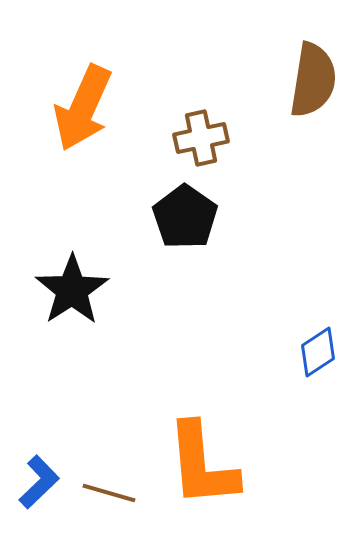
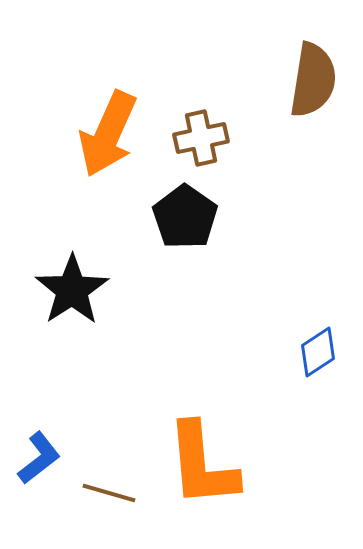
orange arrow: moved 25 px right, 26 px down
blue L-shape: moved 24 px up; rotated 6 degrees clockwise
